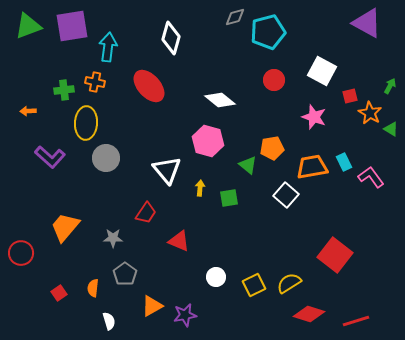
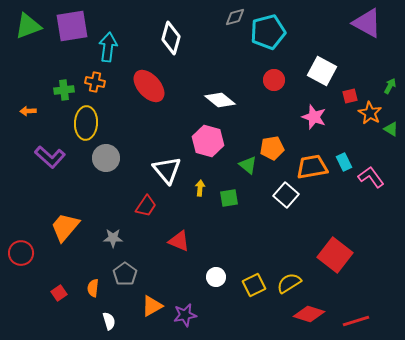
red trapezoid at (146, 213): moved 7 px up
